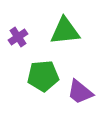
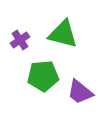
green triangle: moved 2 px left, 3 px down; rotated 20 degrees clockwise
purple cross: moved 2 px right, 3 px down
